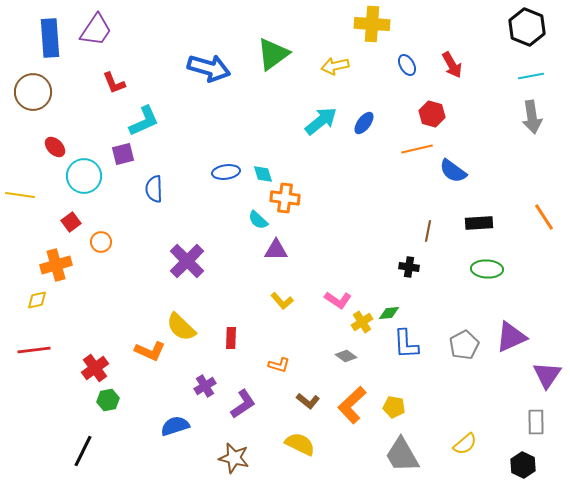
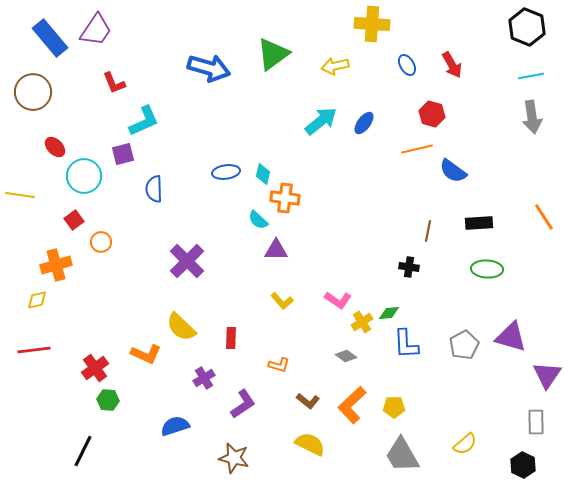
blue rectangle at (50, 38): rotated 36 degrees counterclockwise
cyan diamond at (263, 174): rotated 30 degrees clockwise
red square at (71, 222): moved 3 px right, 2 px up
purple triangle at (511, 337): rotated 40 degrees clockwise
orange L-shape at (150, 351): moved 4 px left, 3 px down
purple cross at (205, 386): moved 1 px left, 8 px up
green hexagon at (108, 400): rotated 15 degrees clockwise
yellow pentagon at (394, 407): rotated 10 degrees counterclockwise
yellow semicircle at (300, 444): moved 10 px right
